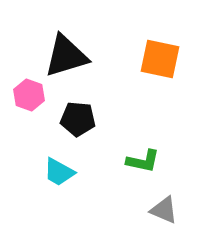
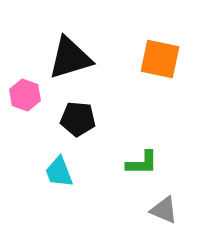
black triangle: moved 4 px right, 2 px down
pink hexagon: moved 4 px left
green L-shape: moved 1 px left, 2 px down; rotated 12 degrees counterclockwise
cyan trapezoid: rotated 40 degrees clockwise
